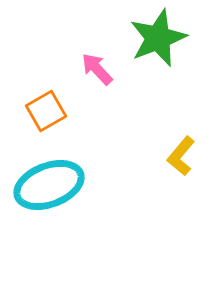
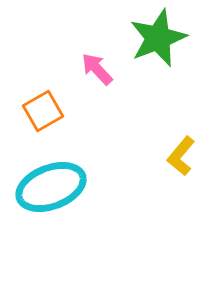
orange square: moved 3 px left
cyan ellipse: moved 2 px right, 2 px down
